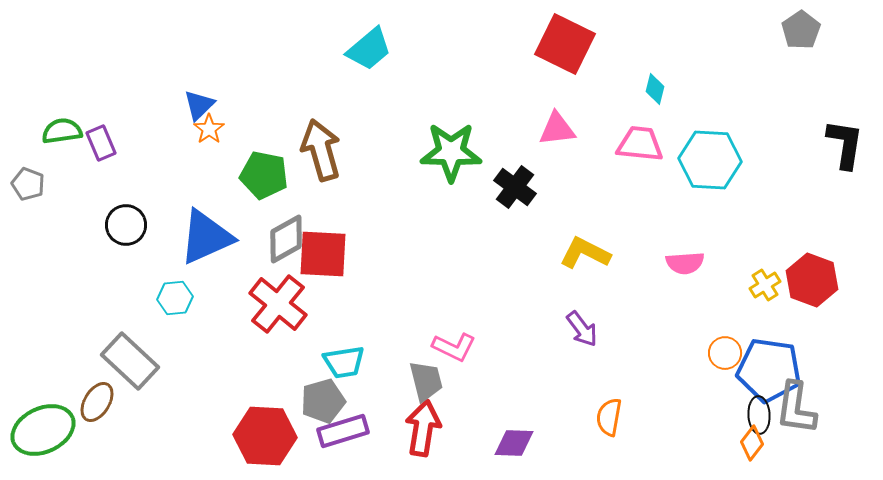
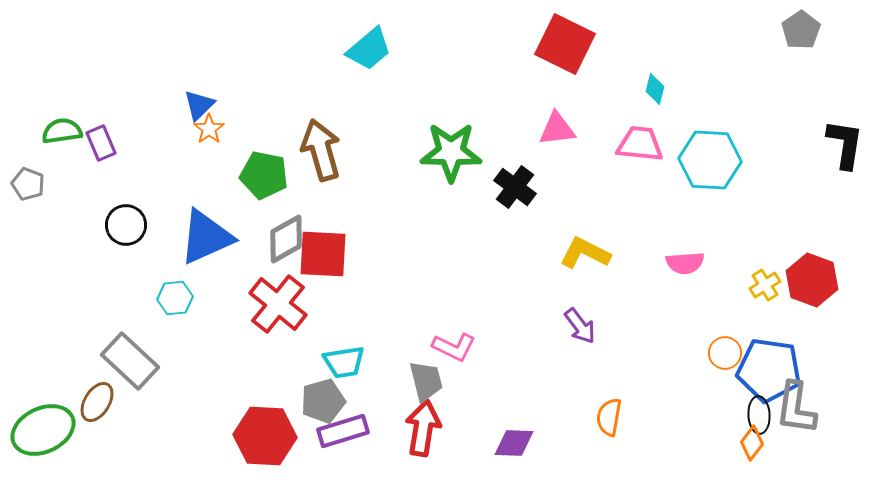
purple arrow at (582, 329): moved 2 px left, 3 px up
